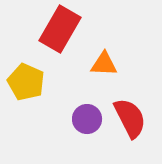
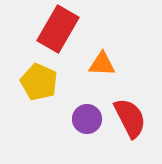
red rectangle: moved 2 px left
orange triangle: moved 2 px left
yellow pentagon: moved 13 px right
